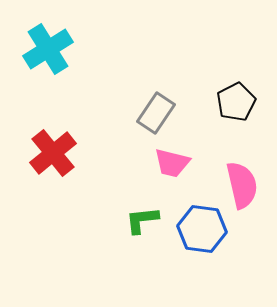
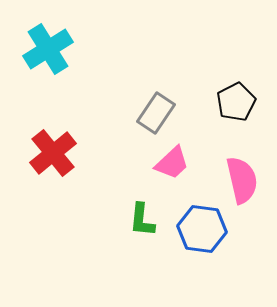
pink trapezoid: rotated 57 degrees counterclockwise
pink semicircle: moved 5 px up
green L-shape: rotated 78 degrees counterclockwise
